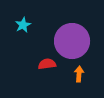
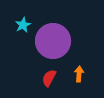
purple circle: moved 19 px left
red semicircle: moved 2 px right, 14 px down; rotated 54 degrees counterclockwise
